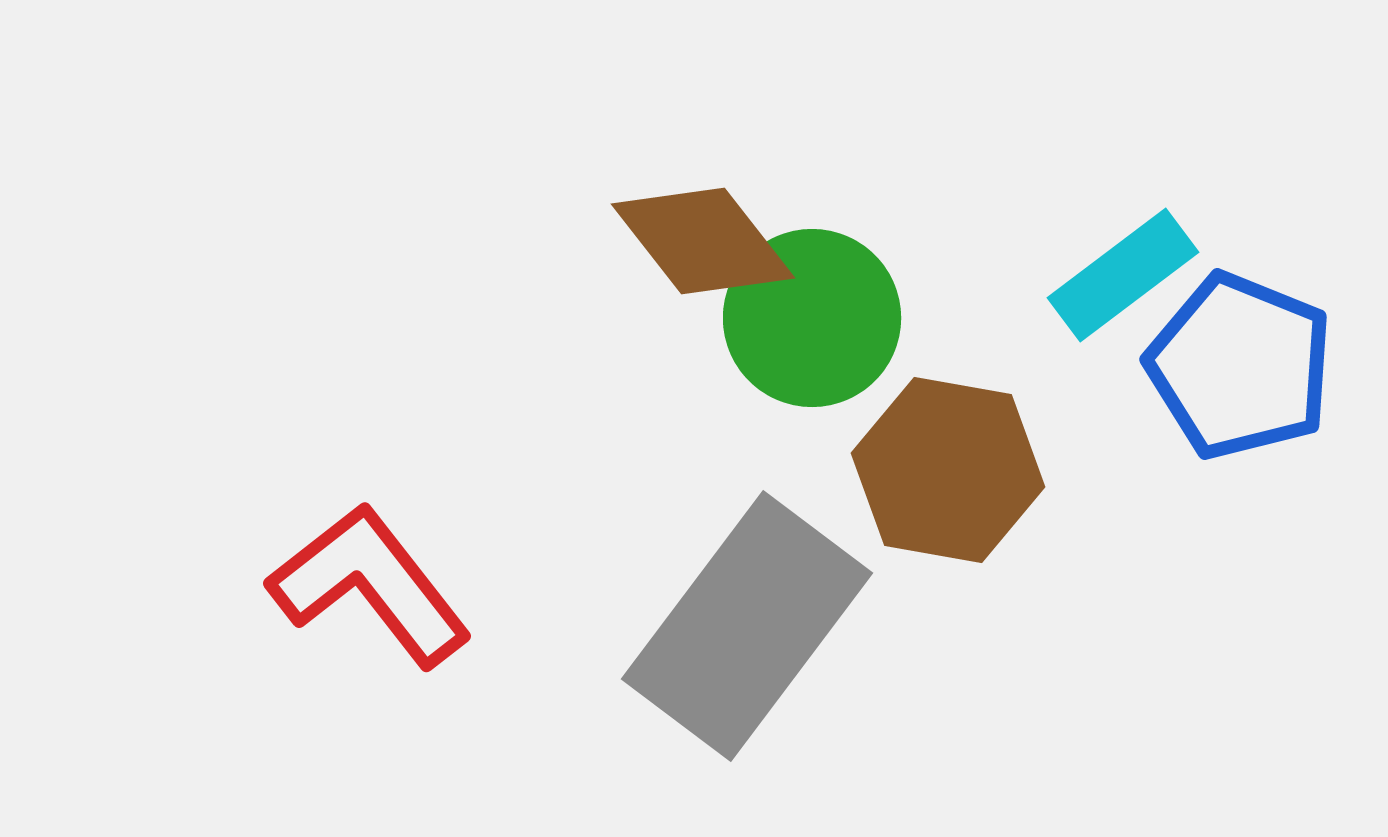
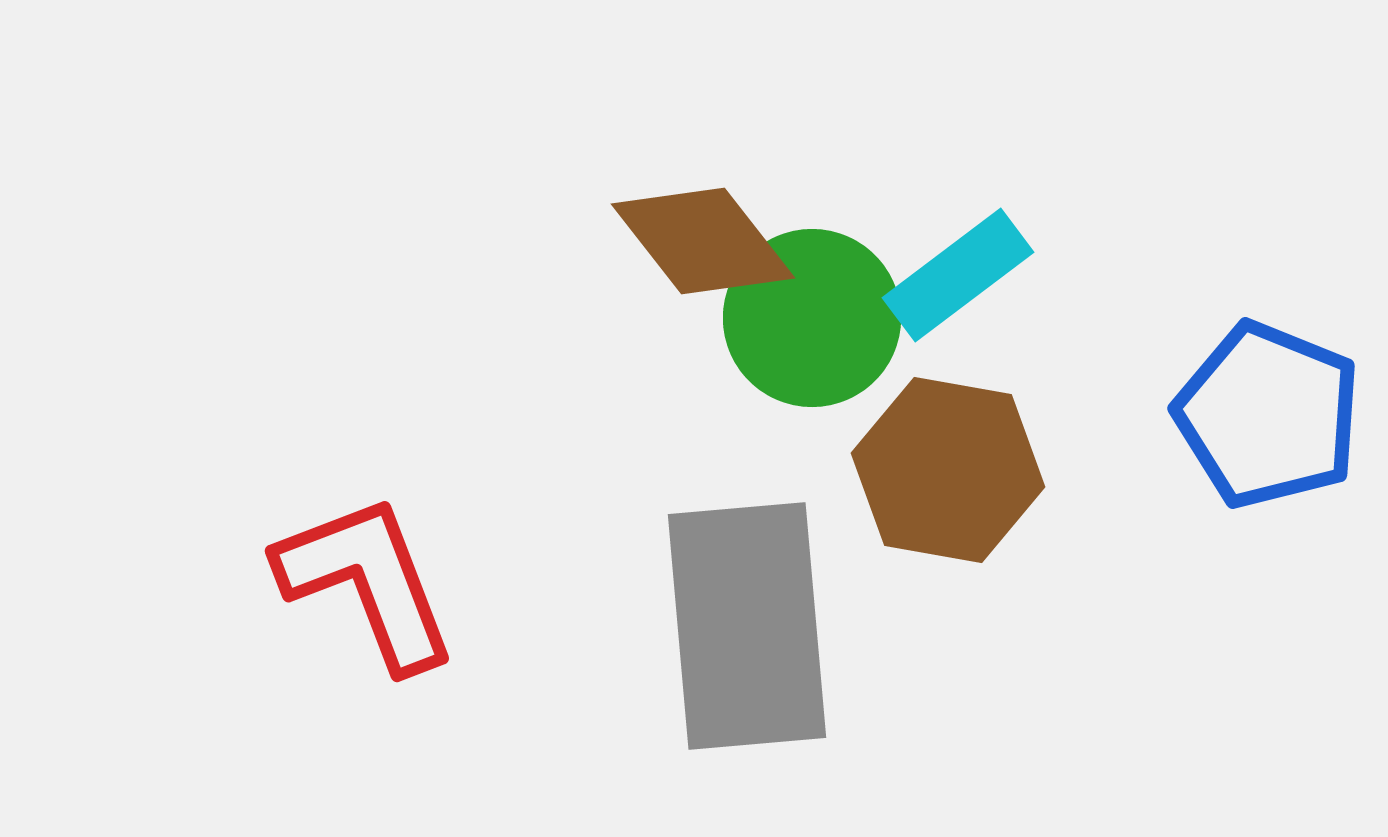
cyan rectangle: moved 165 px left
blue pentagon: moved 28 px right, 49 px down
red L-shape: moved 3 px left, 3 px up; rotated 17 degrees clockwise
gray rectangle: rotated 42 degrees counterclockwise
